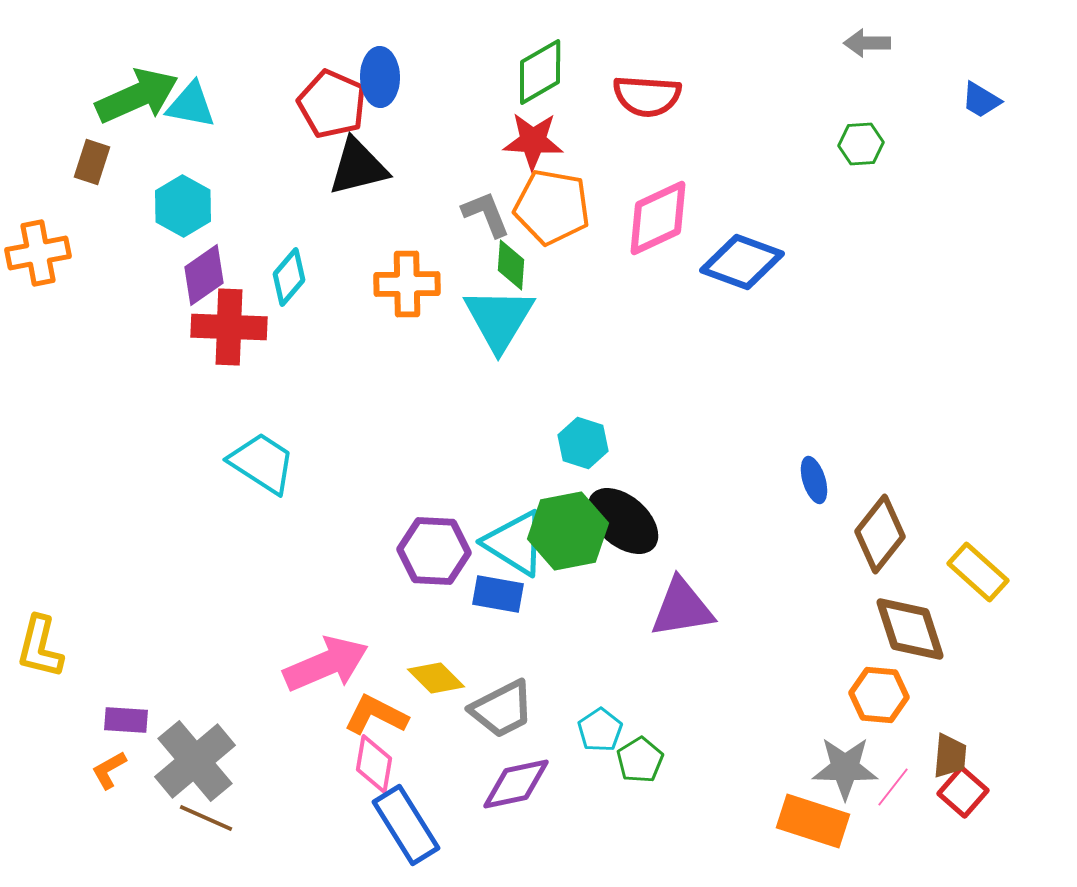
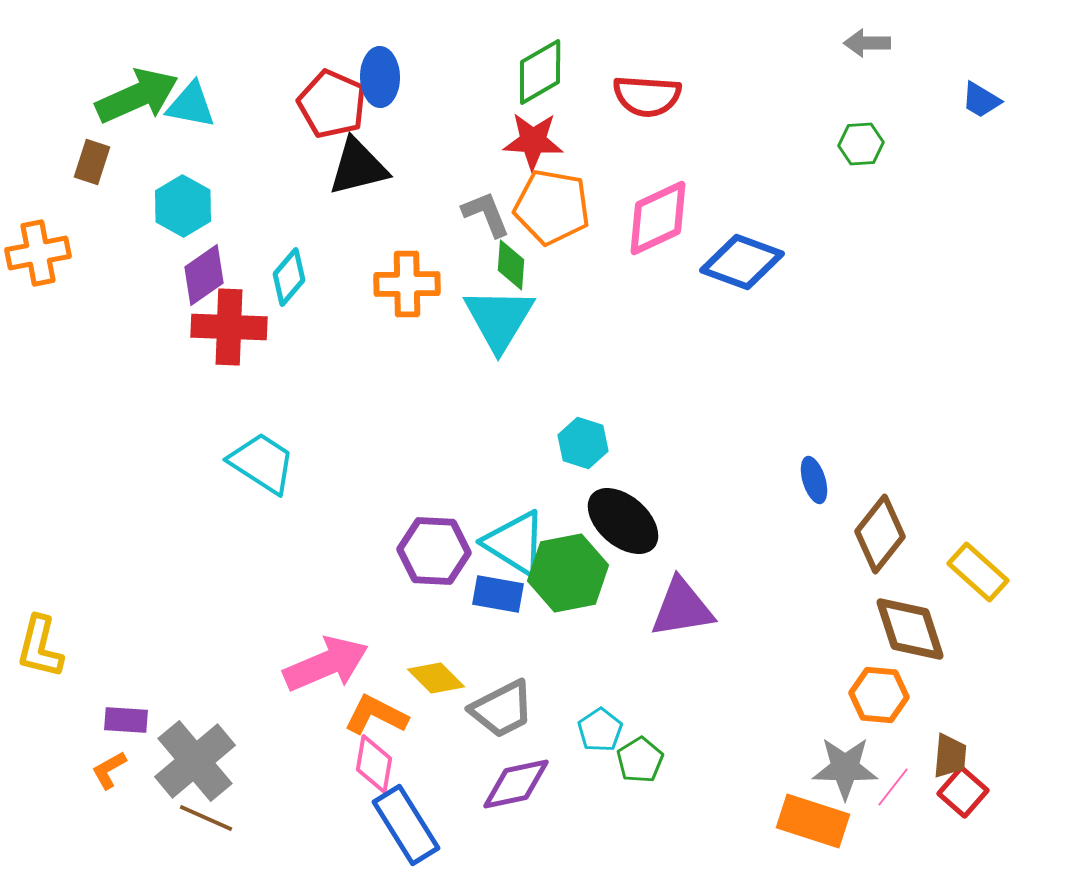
green hexagon at (568, 531): moved 42 px down
